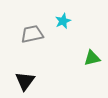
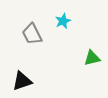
gray trapezoid: rotated 105 degrees counterclockwise
black triangle: moved 3 px left; rotated 35 degrees clockwise
